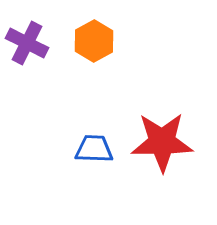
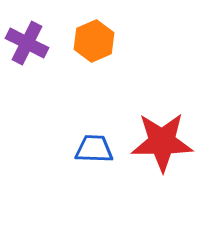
orange hexagon: rotated 6 degrees clockwise
